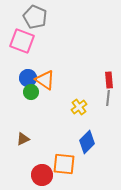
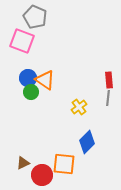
brown triangle: moved 24 px down
